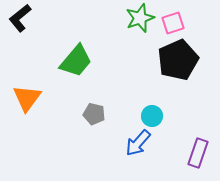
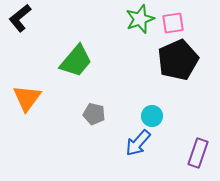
green star: moved 1 px down
pink square: rotated 10 degrees clockwise
